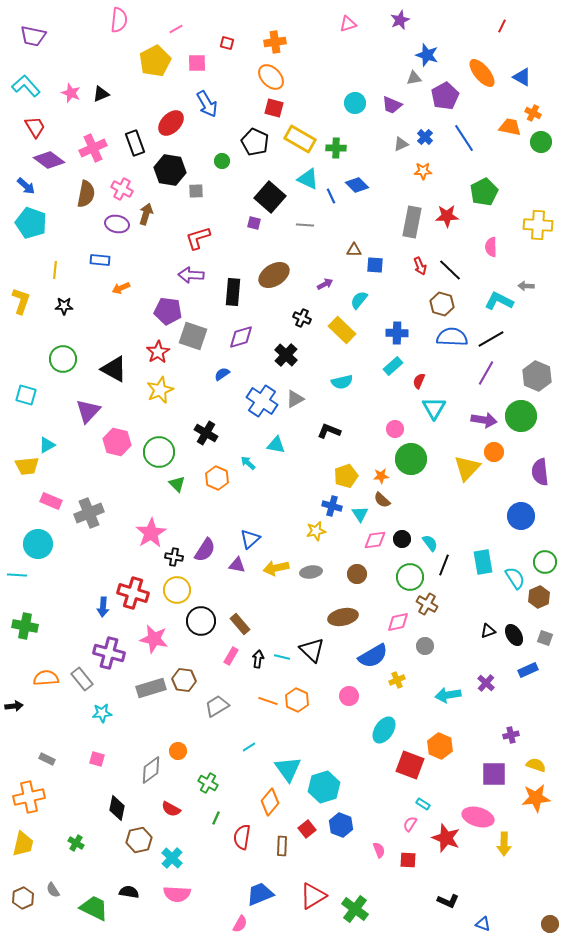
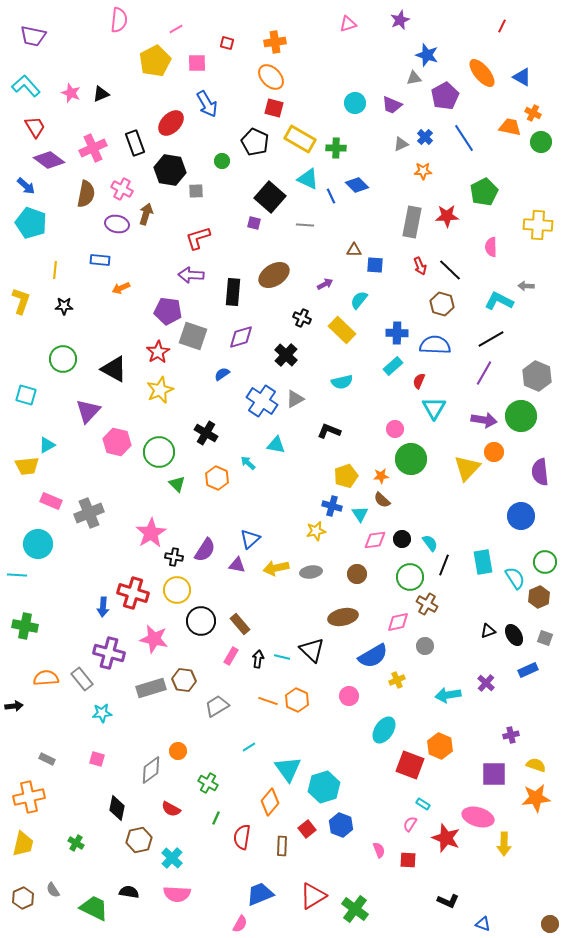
blue semicircle at (452, 337): moved 17 px left, 8 px down
purple line at (486, 373): moved 2 px left
